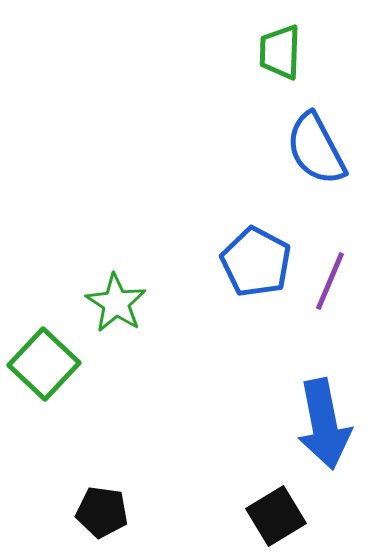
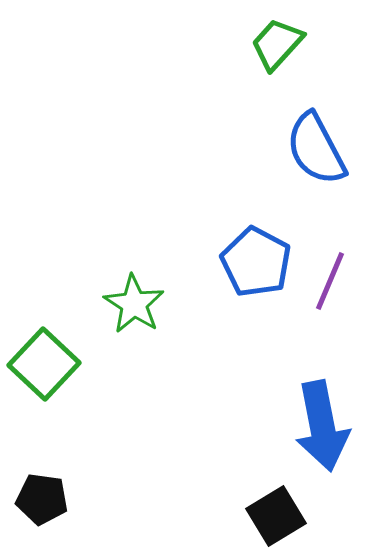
green trapezoid: moved 3 px left, 8 px up; rotated 40 degrees clockwise
green star: moved 18 px right, 1 px down
blue arrow: moved 2 px left, 2 px down
black pentagon: moved 60 px left, 13 px up
